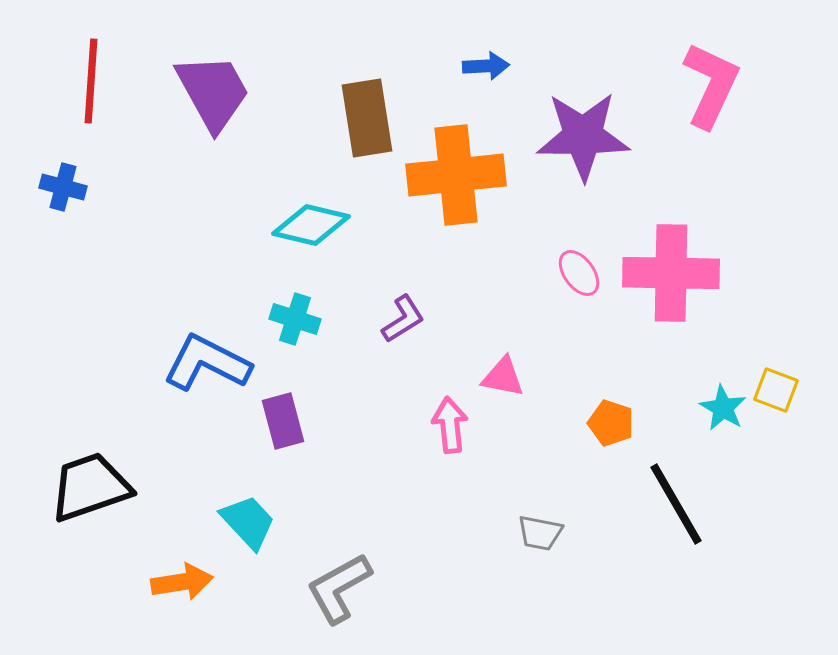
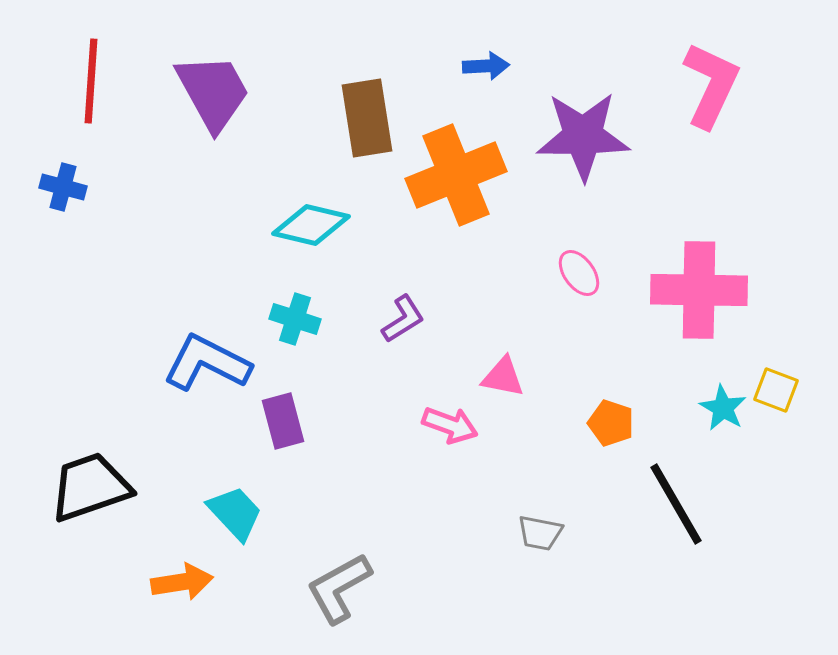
orange cross: rotated 16 degrees counterclockwise
pink cross: moved 28 px right, 17 px down
pink arrow: rotated 116 degrees clockwise
cyan trapezoid: moved 13 px left, 9 px up
